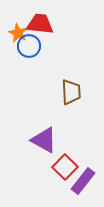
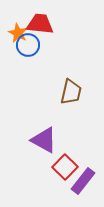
blue circle: moved 1 px left, 1 px up
brown trapezoid: rotated 16 degrees clockwise
